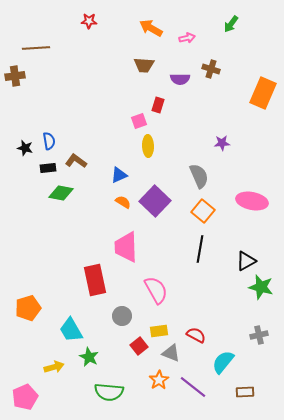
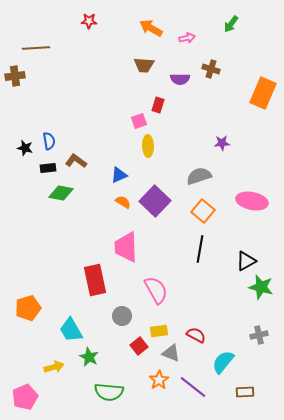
gray semicircle at (199, 176): rotated 85 degrees counterclockwise
